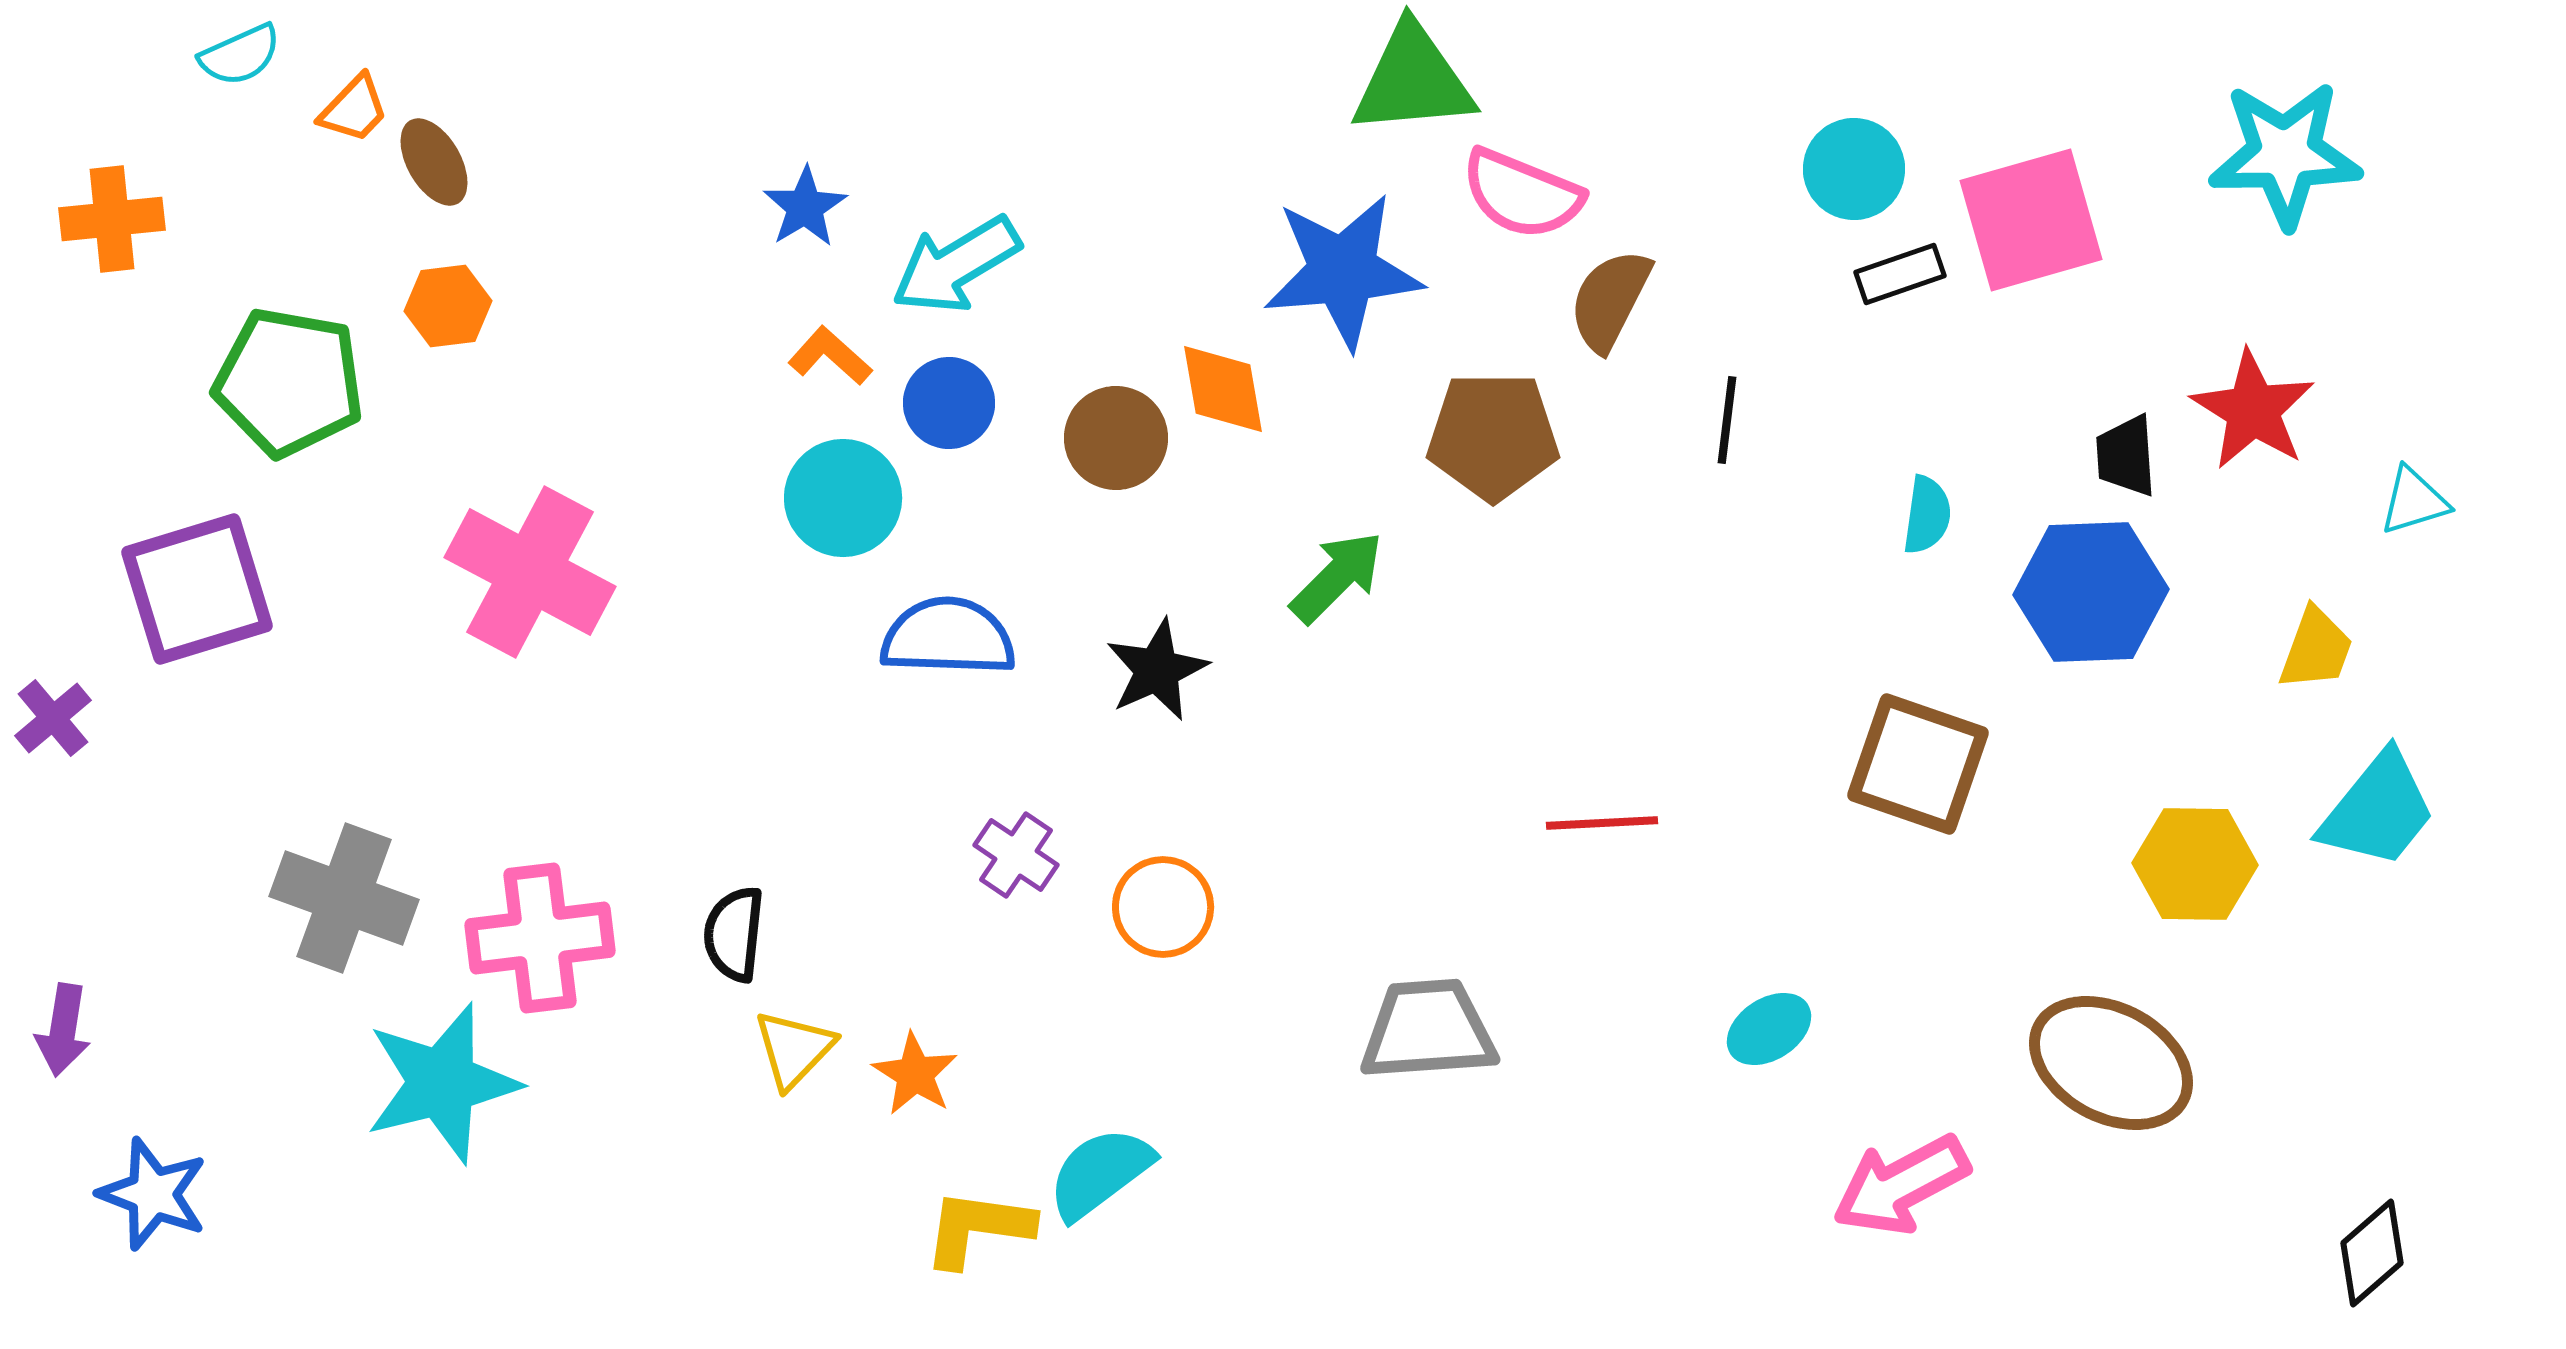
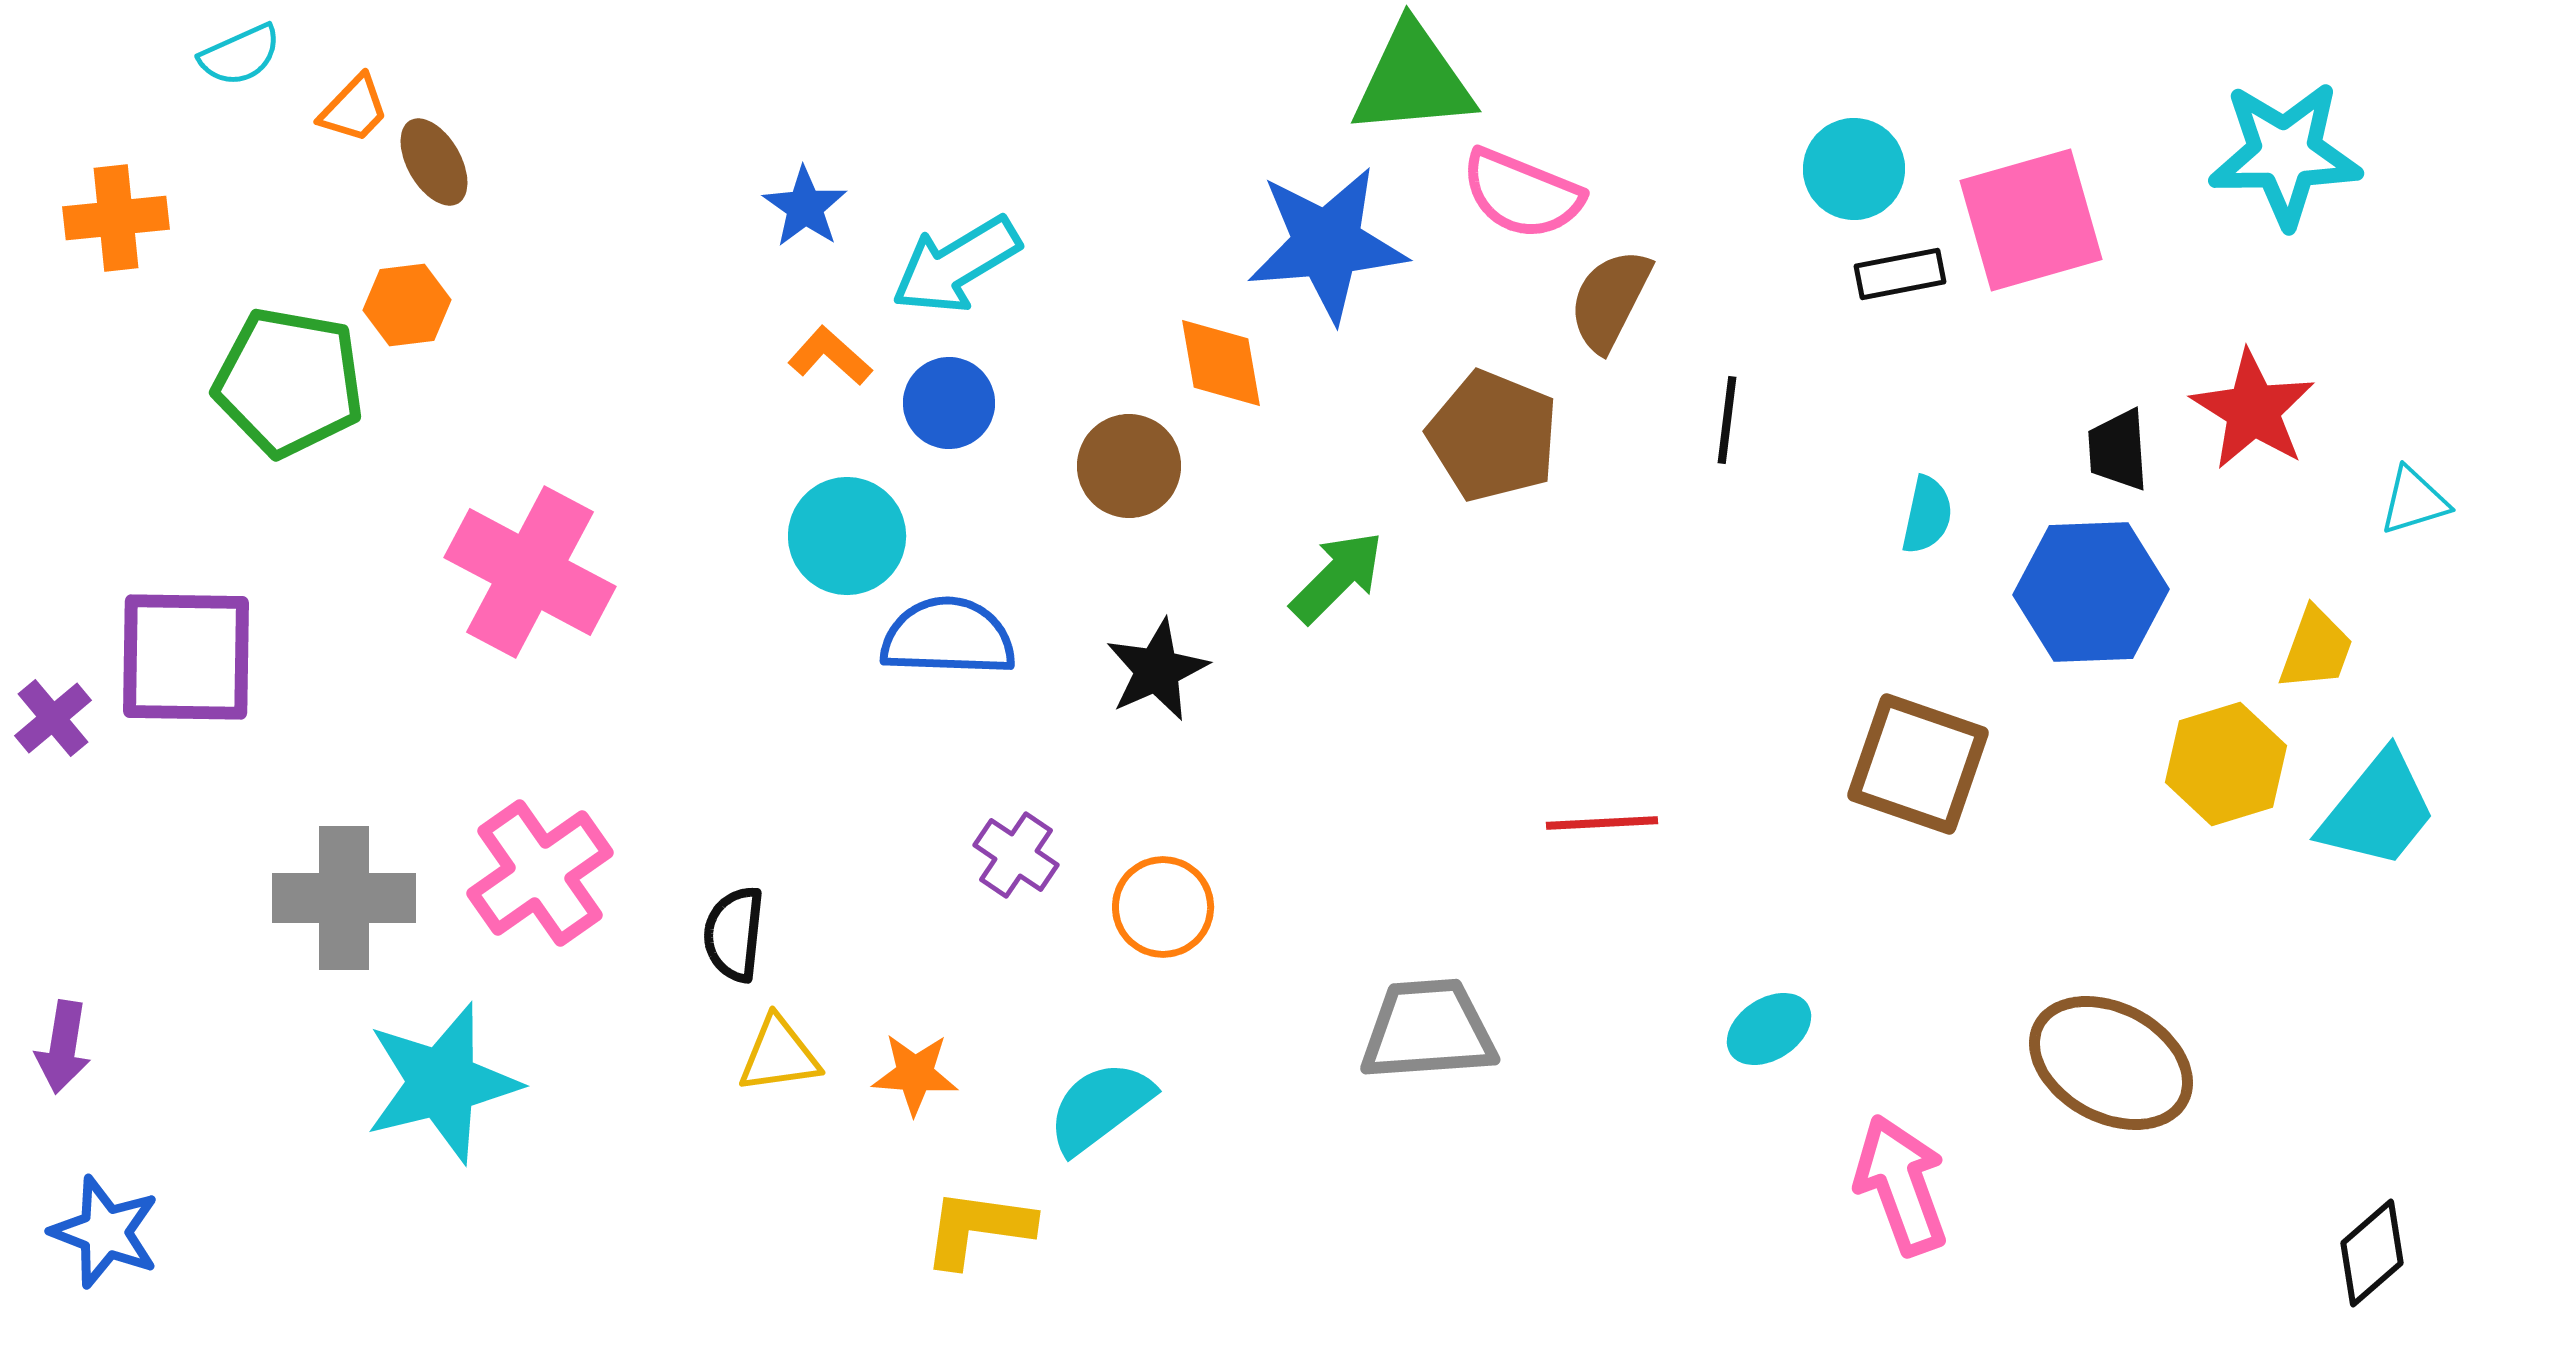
blue star at (805, 207): rotated 6 degrees counterclockwise
orange cross at (112, 219): moved 4 px right, 1 px up
blue star at (1343, 271): moved 16 px left, 27 px up
black rectangle at (1900, 274): rotated 8 degrees clockwise
orange hexagon at (448, 306): moved 41 px left, 1 px up
orange diamond at (1223, 389): moved 2 px left, 26 px up
brown pentagon at (1493, 436): rotated 22 degrees clockwise
brown circle at (1116, 438): moved 13 px right, 28 px down
black trapezoid at (2126, 456): moved 8 px left, 6 px up
cyan circle at (843, 498): moved 4 px right, 38 px down
cyan semicircle at (1927, 515): rotated 4 degrees clockwise
purple square at (197, 589): moved 11 px left, 68 px down; rotated 18 degrees clockwise
yellow hexagon at (2195, 864): moved 31 px right, 100 px up; rotated 18 degrees counterclockwise
gray cross at (344, 898): rotated 20 degrees counterclockwise
pink cross at (540, 938): moved 65 px up; rotated 28 degrees counterclockwise
purple arrow at (63, 1030): moved 17 px down
yellow triangle at (794, 1049): moved 15 px left, 6 px down; rotated 38 degrees clockwise
orange star at (915, 1074): rotated 28 degrees counterclockwise
cyan semicircle at (1100, 1173): moved 66 px up
pink arrow at (1901, 1185): rotated 98 degrees clockwise
blue star at (153, 1194): moved 48 px left, 38 px down
